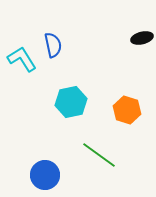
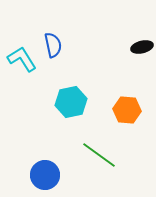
black ellipse: moved 9 px down
orange hexagon: rotated 12 degrees counterclockwise
